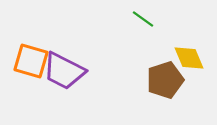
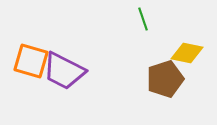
green line: rotated 35 degrees clockwise
yellow diamond: moved 2 px left, 5 px up; rotated 56 degrees counterclockwise
brown pentagon: moved 1 px up
